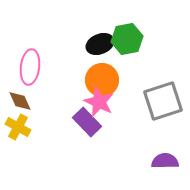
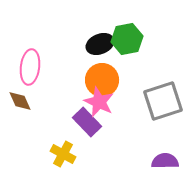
yellow cross: moved 45 px right, 27 px down
